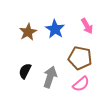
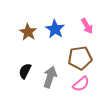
brown star: rotated 12 degrees counterclockwise
brown pentagon: rotated 20 degrees counterclockwise
